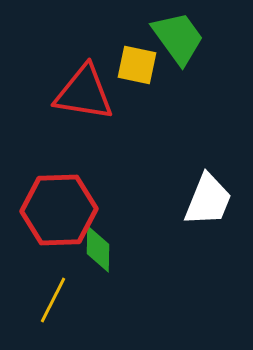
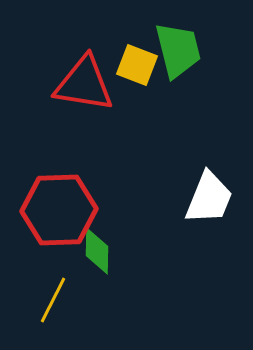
green trapezoid: moved 12 px down; rotated 22 degrees clockwise
yellow square: rotated 9 degrees clockwise
red triangle: moved 9 px up
white trapezoid: moved 1 px right, 2 px up
green diamond: moved 1 px left, 2 px down
